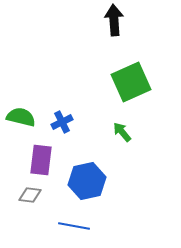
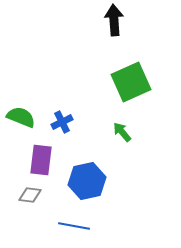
green semicircle: rotated 8 degrees clockwise
